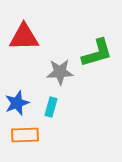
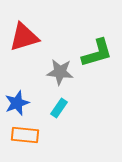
red triangle: rotated 16 degrees counterclockwise
gray star: rotated 8 degrees clockwise
cyan rectangle: moved 8 px right, 1 px down; rotated 18 degrees clockwise
orange rectangle: rotated 8 degrees clockwise
